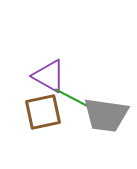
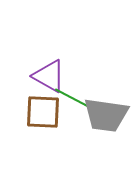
brown square: rotated 15 degrees clockwise
